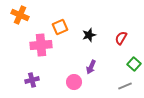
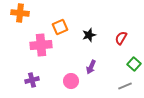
orange cross: moved 2 px up; rotated 18 degrees counterclockwise
pink circle: moved 3 px left, 1 px up
